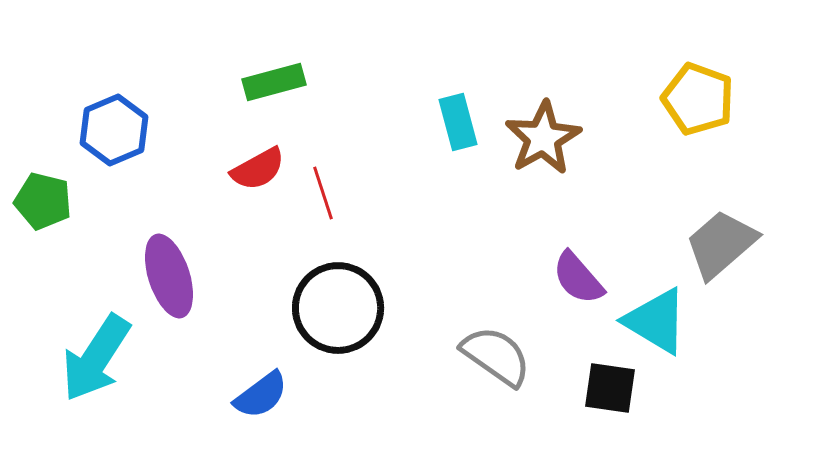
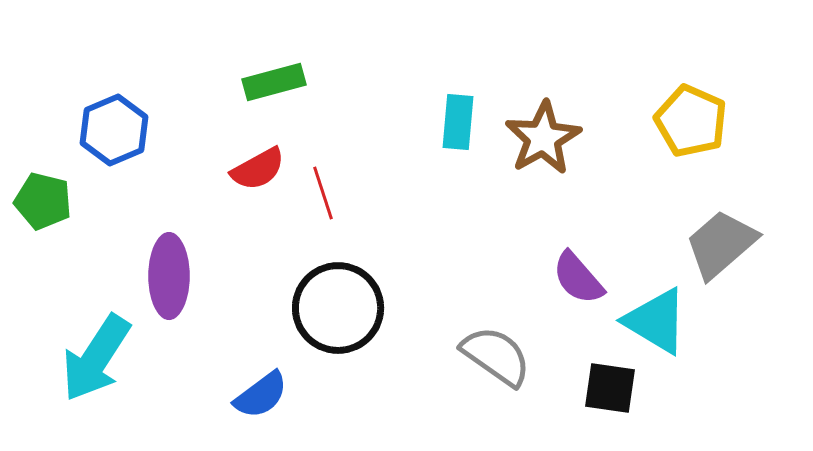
yellow pentagon: moved 7 px left, 22 px down; rotated 4 degrees clockwise
cyan rectangle: rotated 20 degrees clockwise
purple ellipse: rotated 18 degrees clockwise
